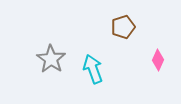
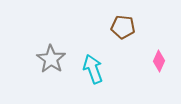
brown pentagon: rotated 25 degrees clockwise
pink diamond: moved 1 px right, 1 px down
